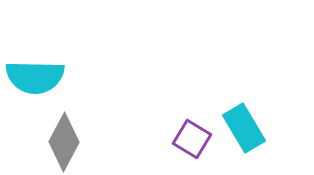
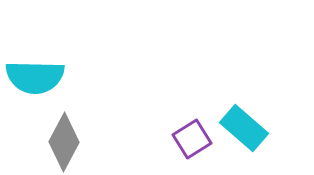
cyan rectangle: rotated 18 degrees counterclockwise
purple square: rotated 27 degrees clockwise
